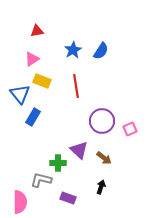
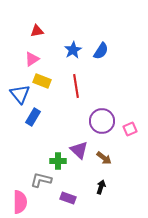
green cross: moved 2 px up
